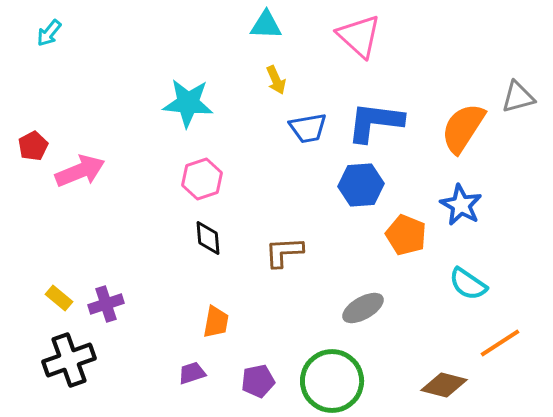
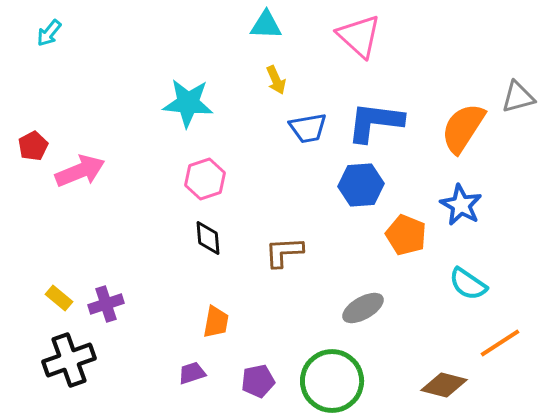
pink hexagon: moved 3 px right
